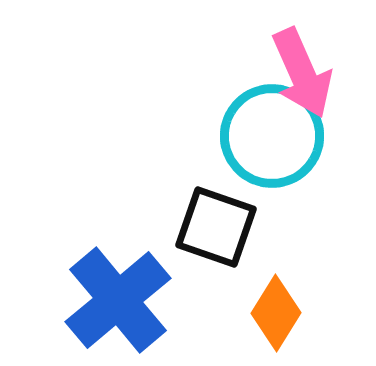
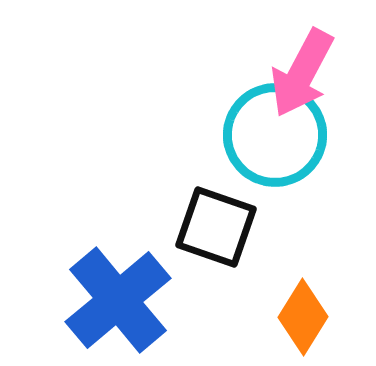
pink arrow: rotated 52 degrees clockwise
cyan circle: moved 3 px right, 1 px up
orange diamond: moved 27 px right, 4 px down
